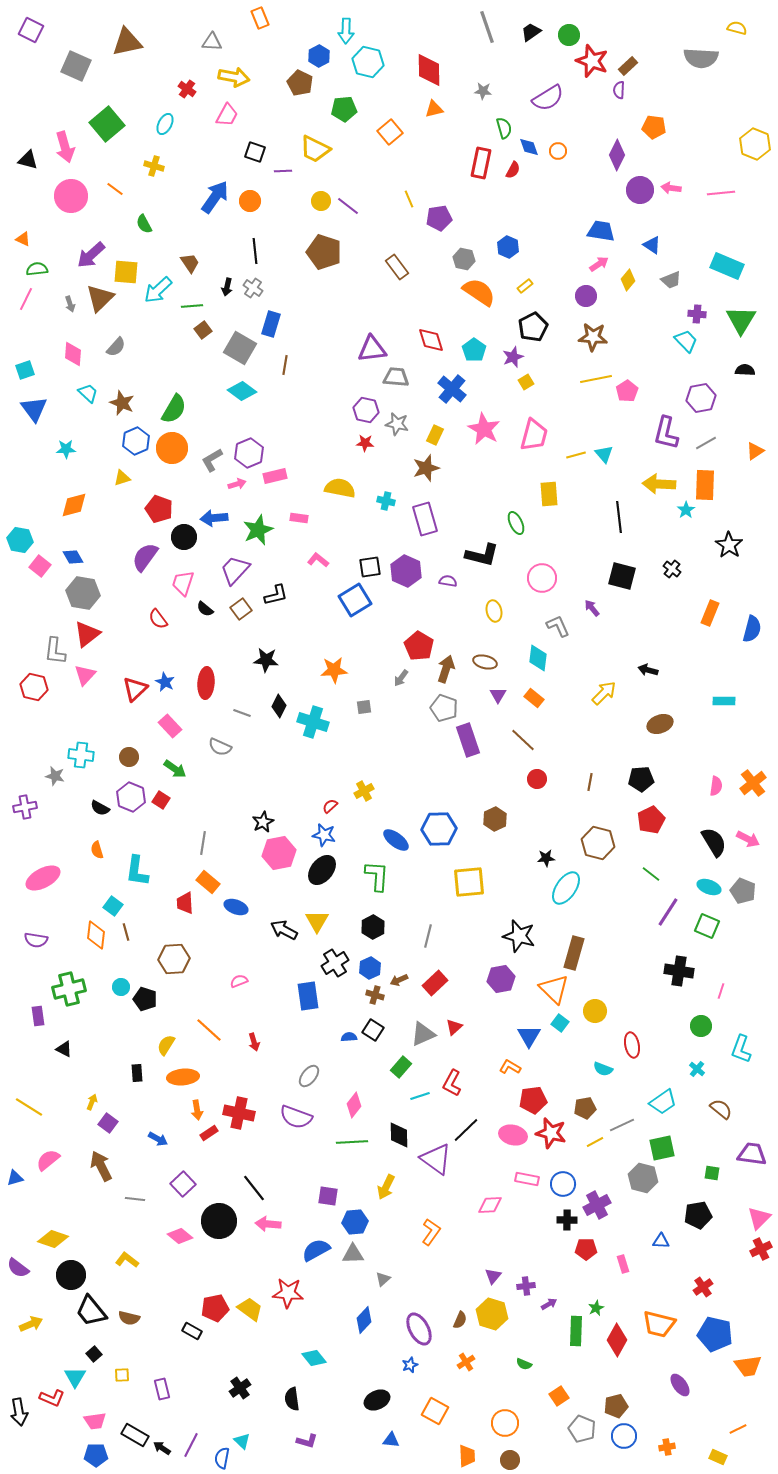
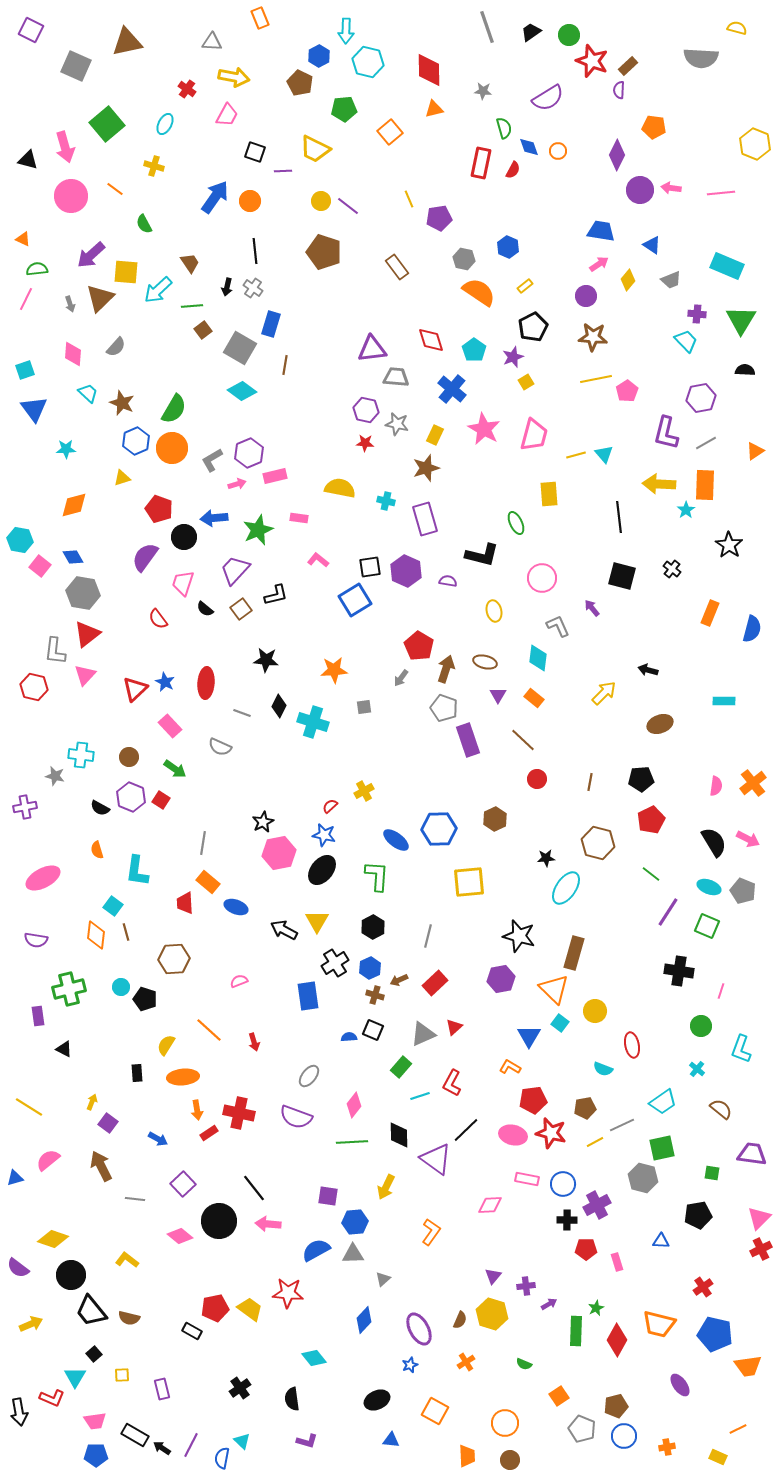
black square at (373, 1030): rotated 10 degrees counterclockwise
pink rectangle at (623, 1264): moved 6 px left, 2 px up
